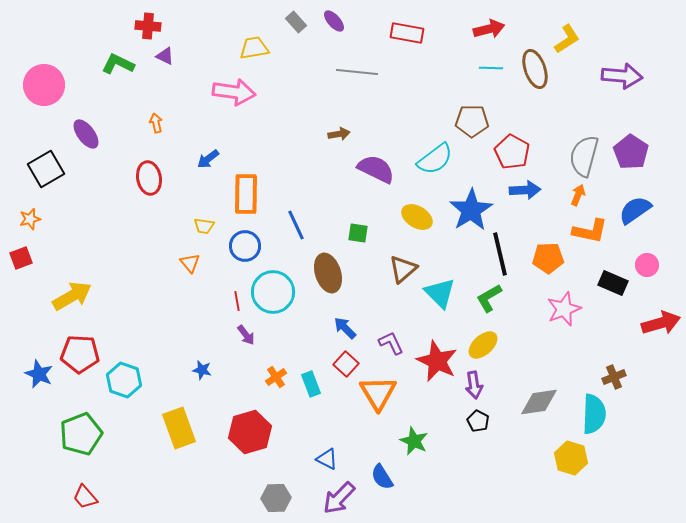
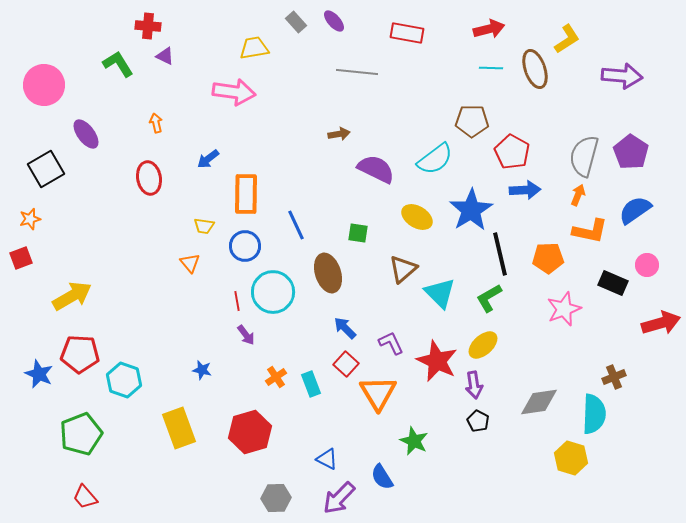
green L-shape at (118, 64): rotated 32 degrees clockwise
